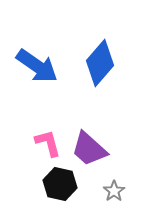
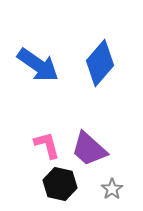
blue arrow: moved 1 px right, 1 px up
pink L-shape: moved 1 px left, 2 px down
gray star: moved 2 px left, 2 px up
